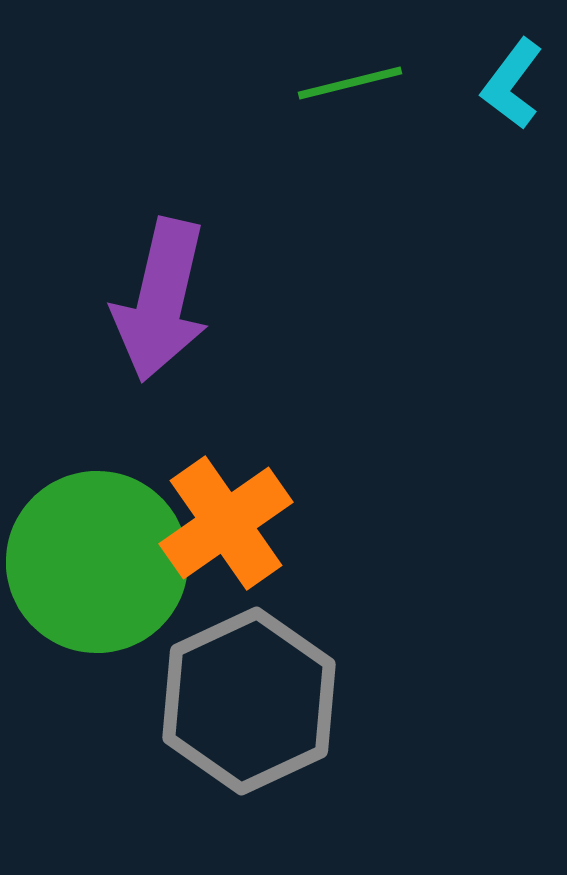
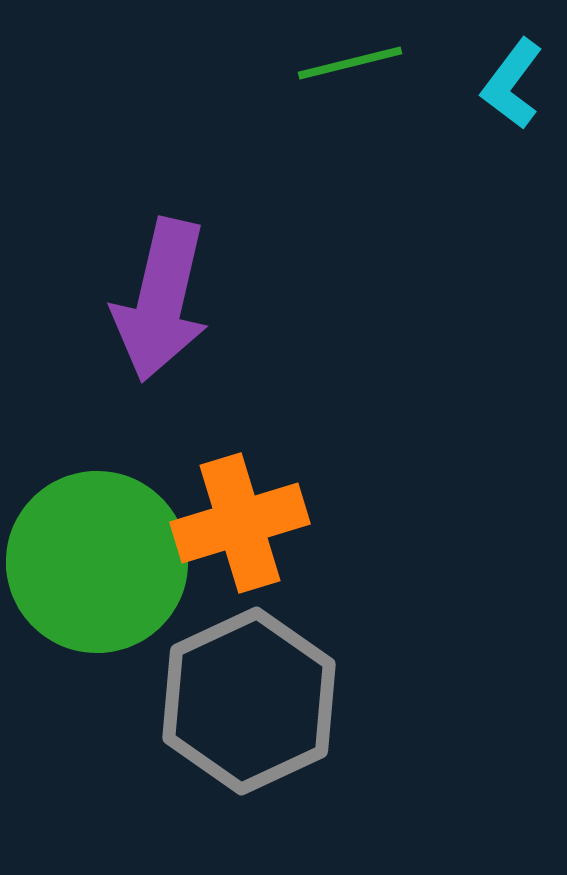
green line: moved 20 px up
orange cross: moved 14 px right; rotated 18 degrees clockwise
